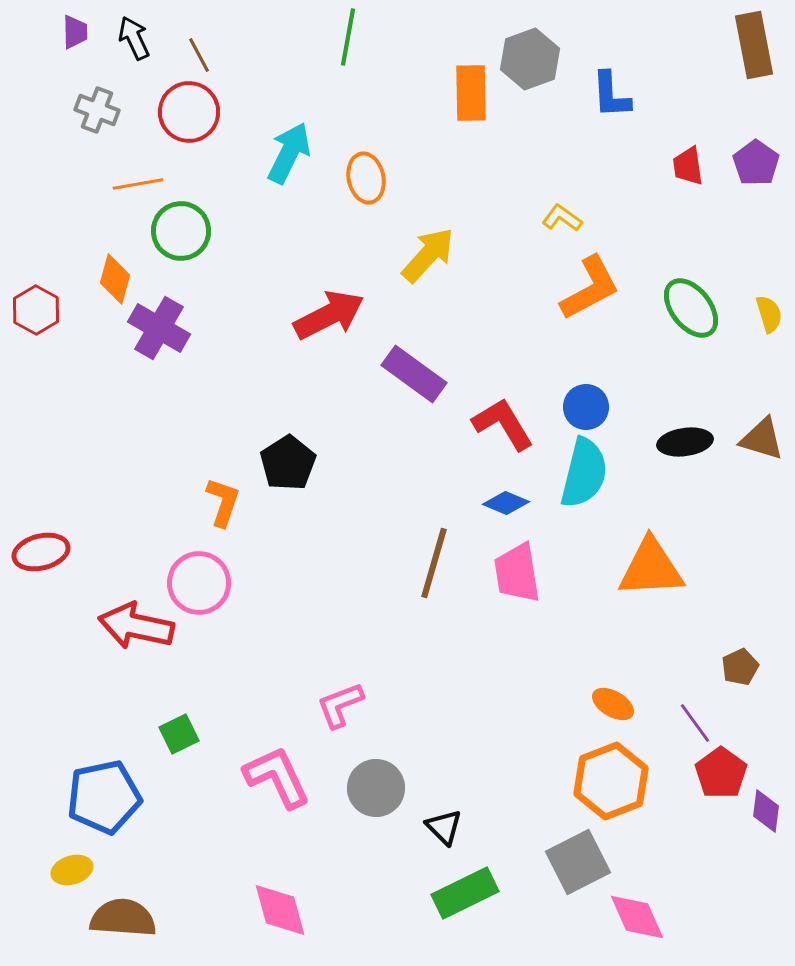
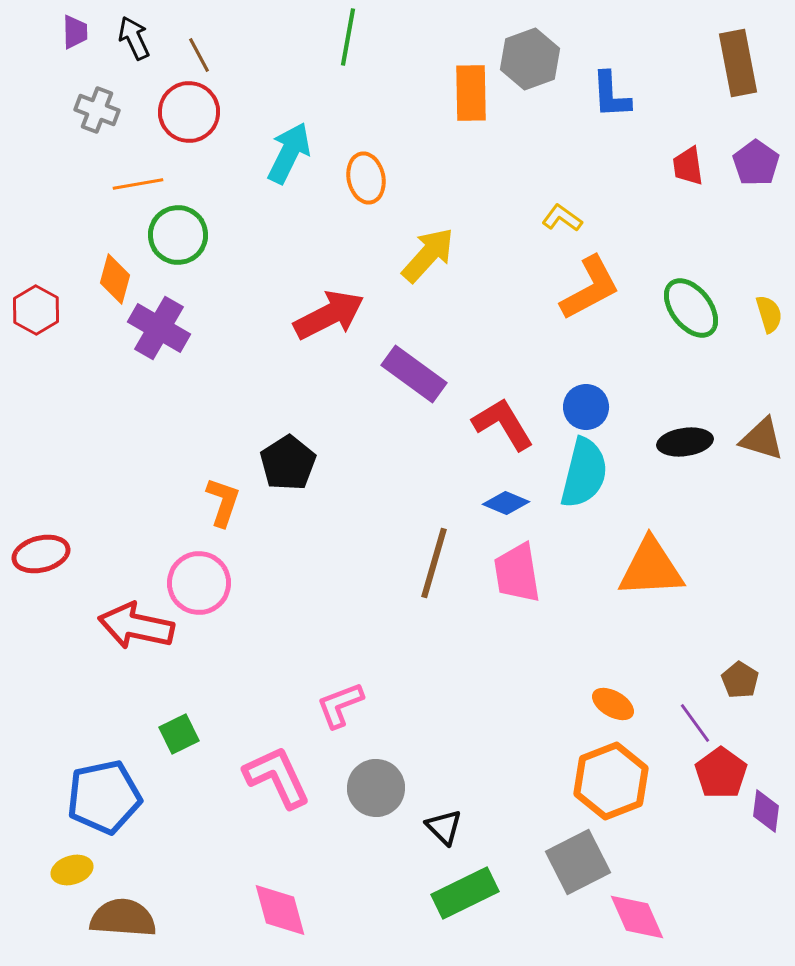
brown rectangle at (754, 45): moved 16 px left, 18 px down
green circle at (181, 231): moved 3 px left, 4 px down
red ellipse at (41, 552): moved 2 px down
brown pentagon at (740, 667): moved 13 px down; rotated 15 degrees counterclockwise
